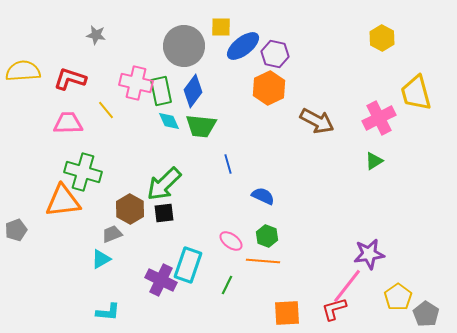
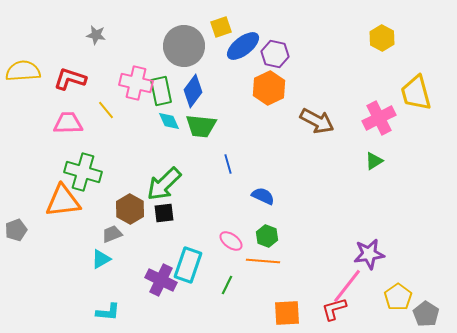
yellow square at (221, 27): rotated 20 degrees counterclockwise
